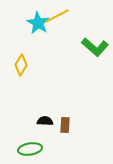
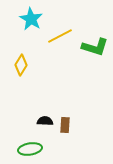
yellow line: moved 3 px right, 20 px down
cyan star: moved 7 px left, 4 px up
green L-shape: rotated 24 degrees counterclockwise
